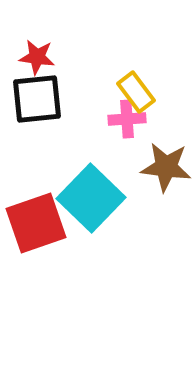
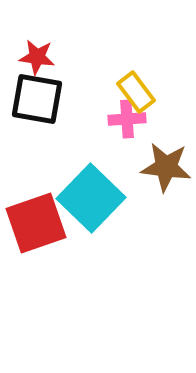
black square: rotated 16 degrees clockwise
